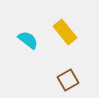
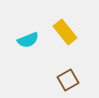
cyan semicircle: rotated 120 degrees clockwise
